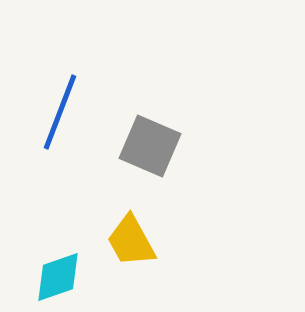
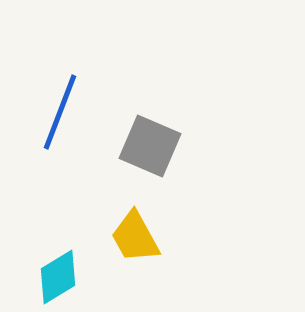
yellow trapezoid: moved 4 px right, 4 px up
cyan diamond: rotated 12 degrees counterclockwise
